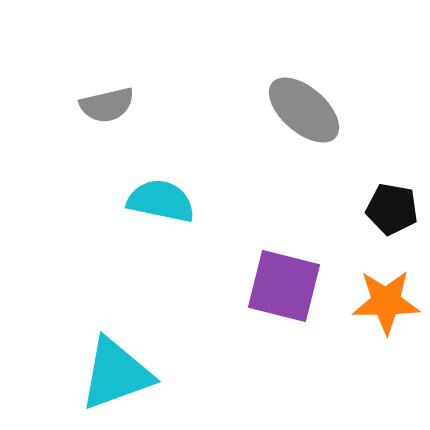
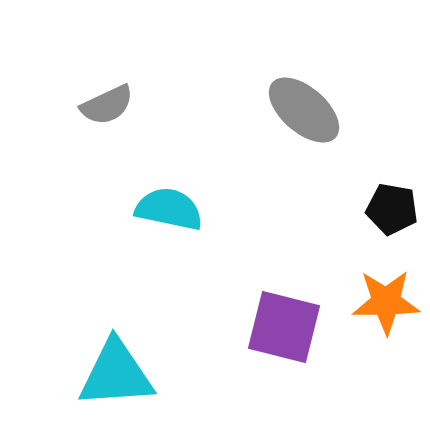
gray semicircle: rotated 12 degrees counterclockwise
cyan semicircle: moved 8 px right, 8 px down
purple square: moved 41 px down
cyan triangle: rotated 16 degrees clockwise
